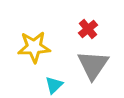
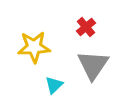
red cross: moved 2 px left, 2 px up
